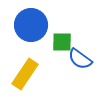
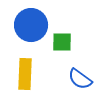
blue semicircle: moved 20 px down
yellow rectangle: rotated 32 degrees counterclockwise
